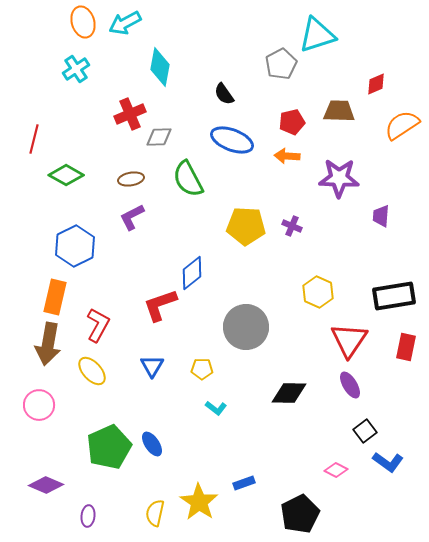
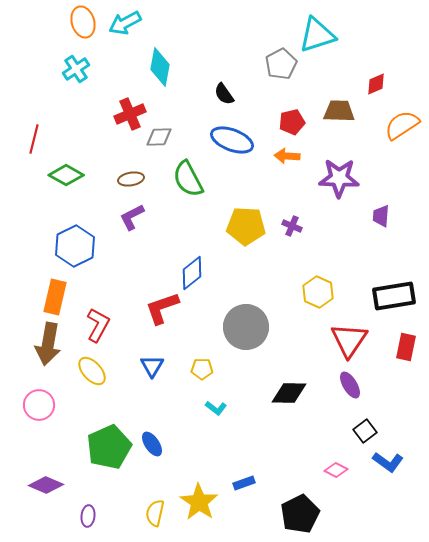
red L-shape at (160, 305): moved 2 px right, 3 px down
